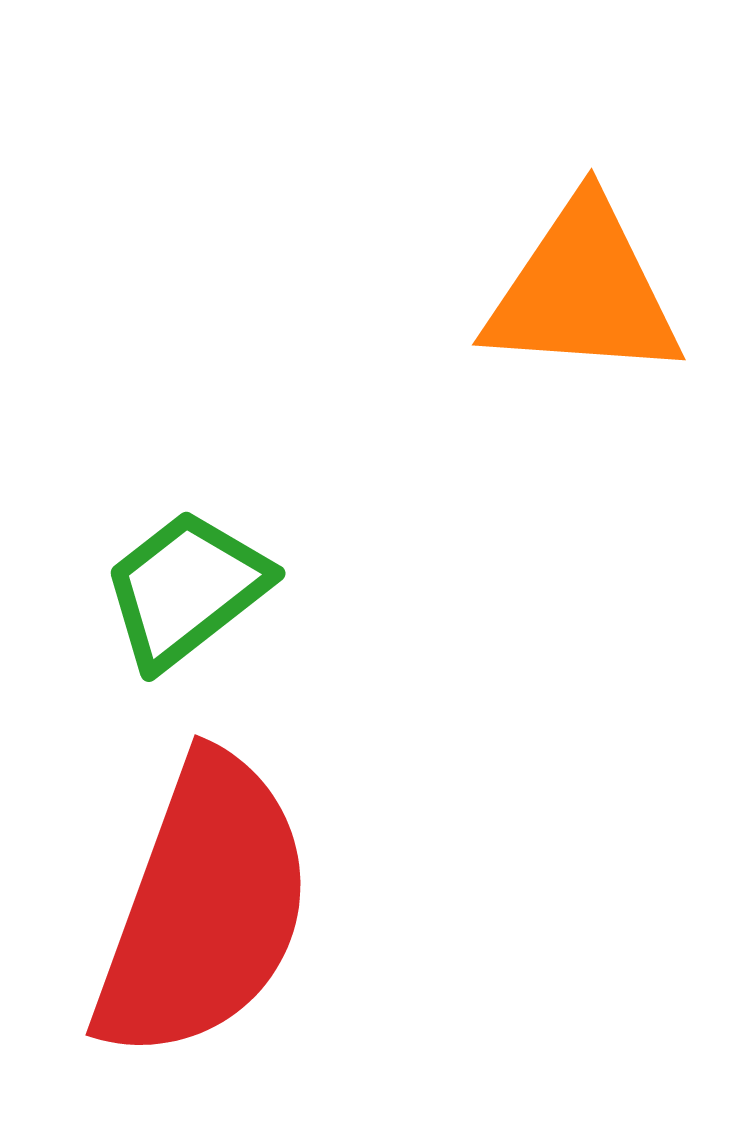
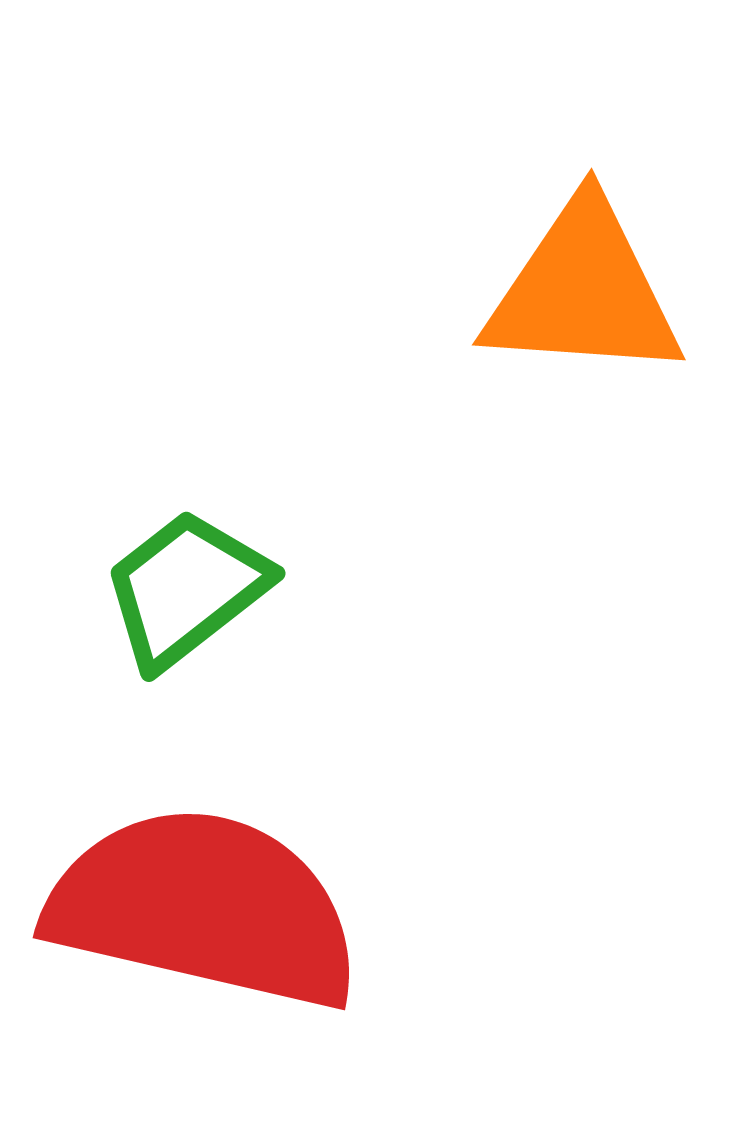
red semicircle: rotated 97 degrees counterclockwise
